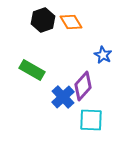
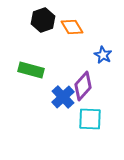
orange diamond: moved 1 px right, 5 px down
green rectangle: moved 1 px left; rotated 15 degrees counterclockwise
cyan square: moved 1 px left, 1 px up
